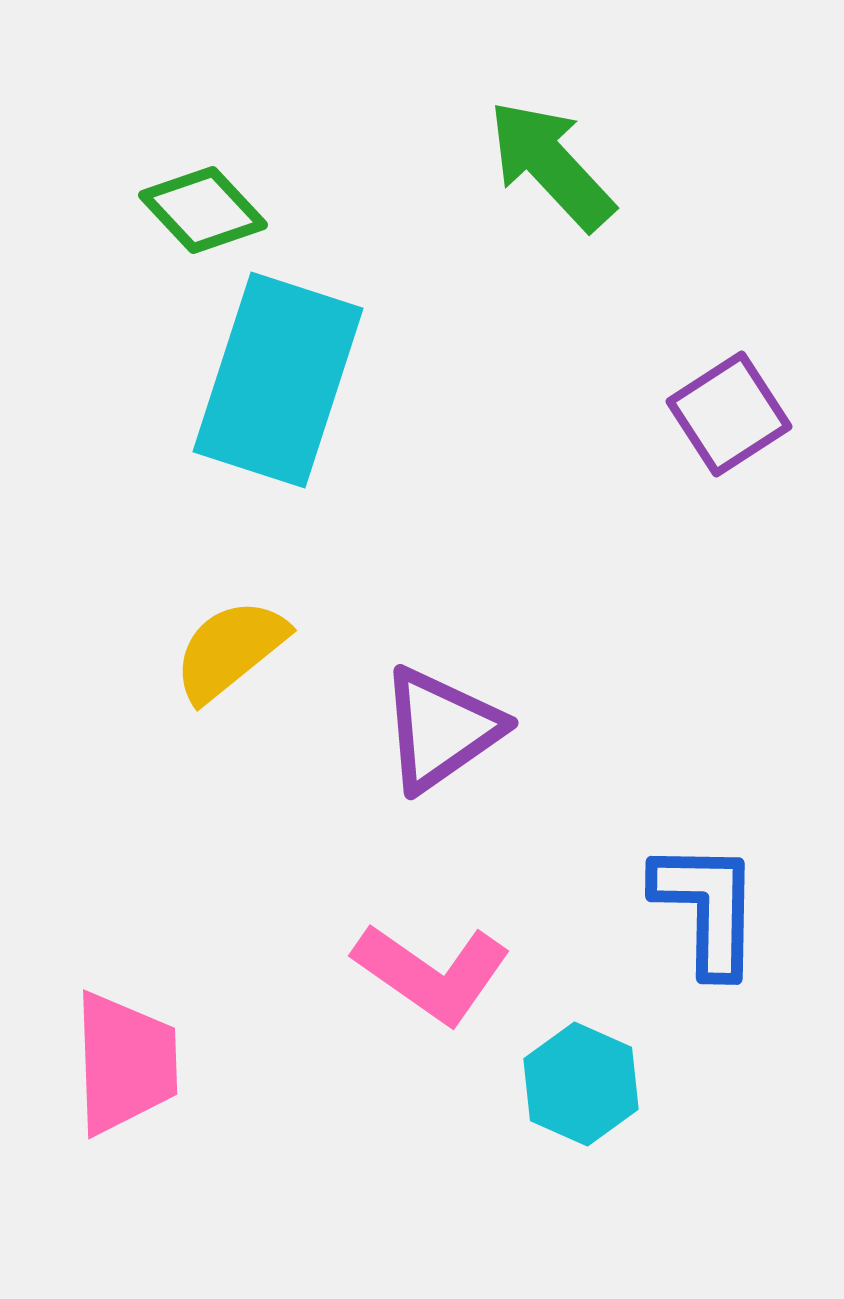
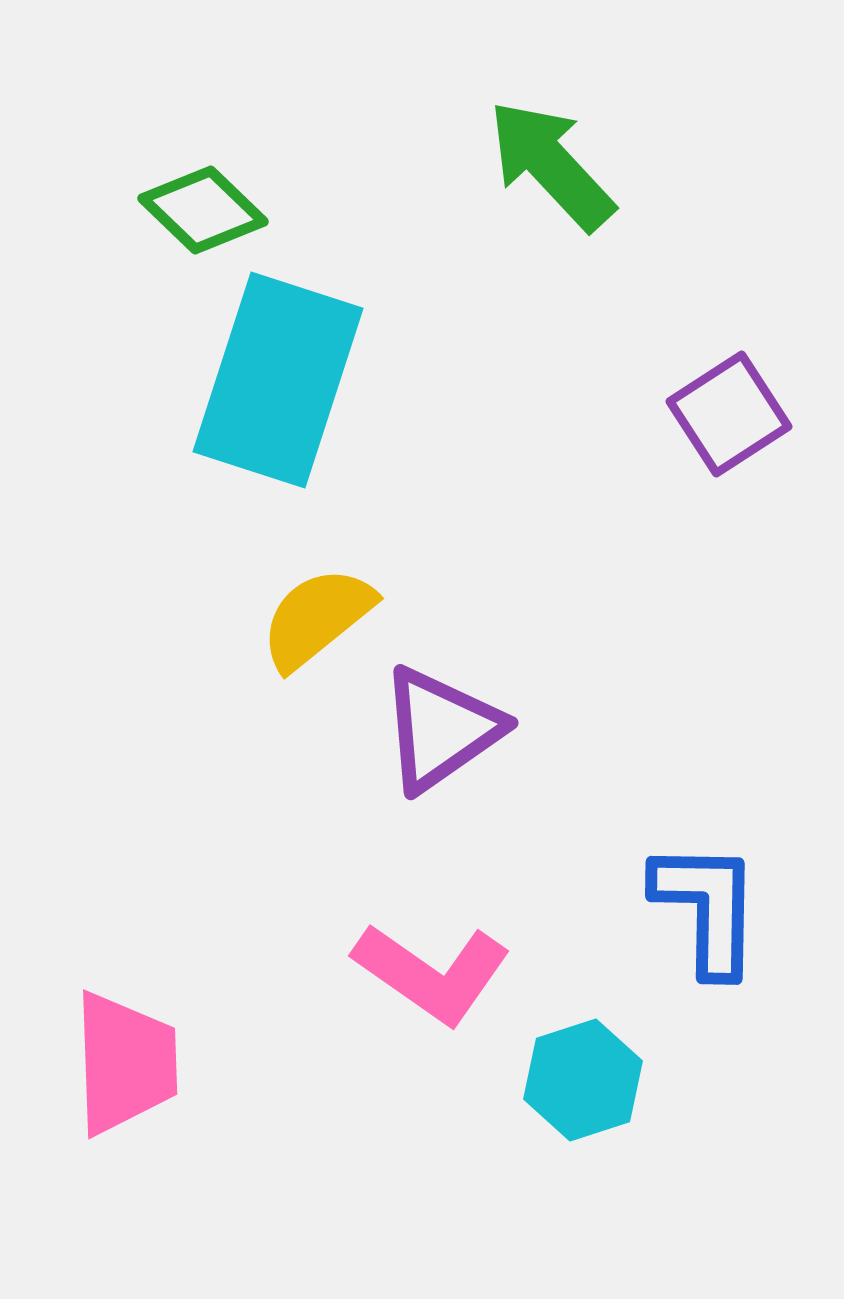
green diamond: rotated 3 degrees counterclockwise
yellow semicircle: moved 87 px right, 32 px up
cyan hexagon: moved 2 px right, 4 px up; rotated 18 degrees clockwise
